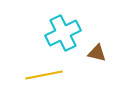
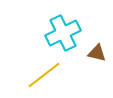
yellow line: rotated 27 degrees counterclockwise
